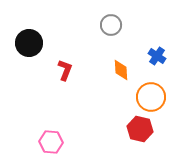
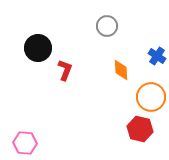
gray circle: moved 4 px left, 1 px down
black circle: moved 9 px right, 5 px down
pink hexagon: moved 26 px left, 1 px down
